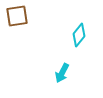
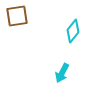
cyan diamond: moved 6 px left, 4 px up
